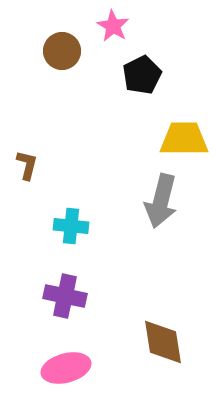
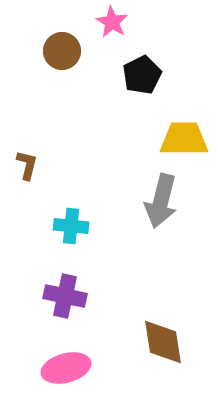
pink star: moved 1 px left, 4 px up
